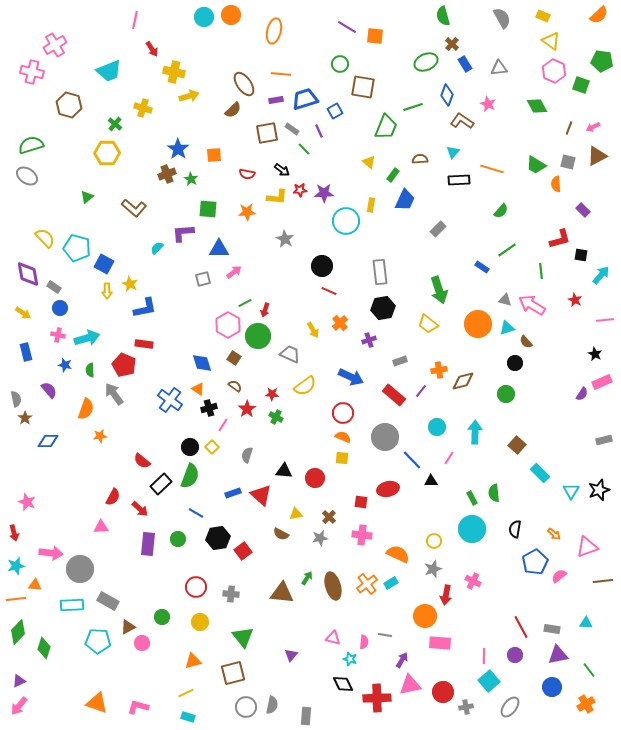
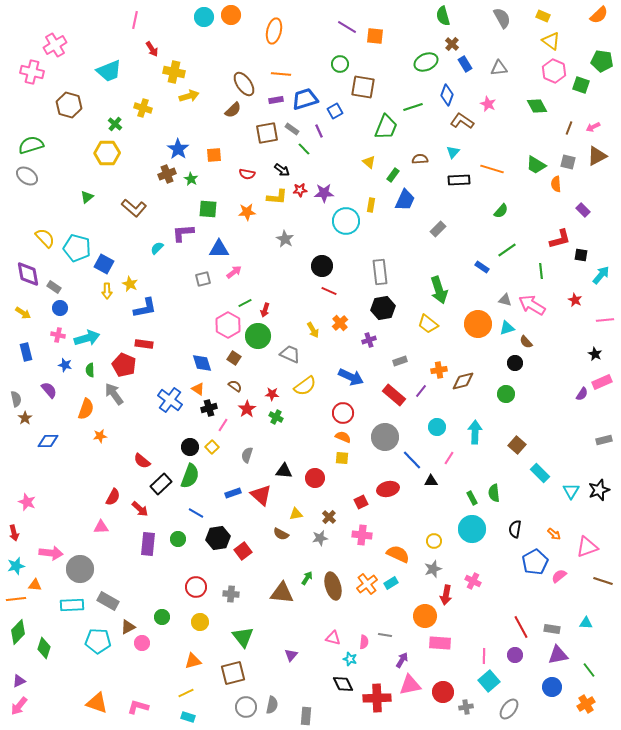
red square at (361, 502): rotated 32 degrees counterclockwise
brown line at (603, 581): rotated 24 degrees clockwise
gray ellipse at (510, 707): moved 1 px left, 2 px down
